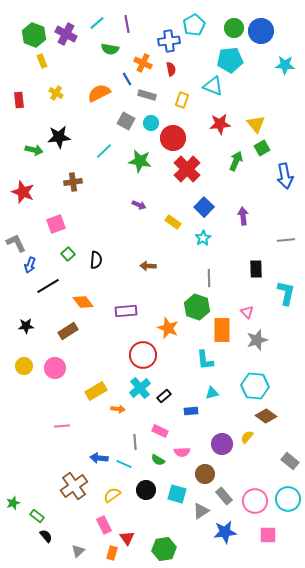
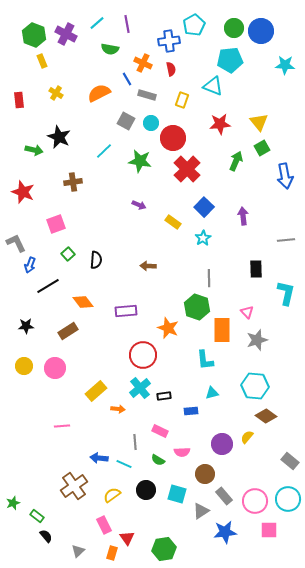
yellow triangle at (256, 124): moved 3 px right, 2 px up
black star at (59, 137): rotated 30 degrees clockwise
yellow rectangle at (96, 391): rotated 10 degrees counterclockwise
black rectangle at (164, 396): rotated 32 degrees clockwise
pink square at (268, 535): moved 1 px right, 5 px up
